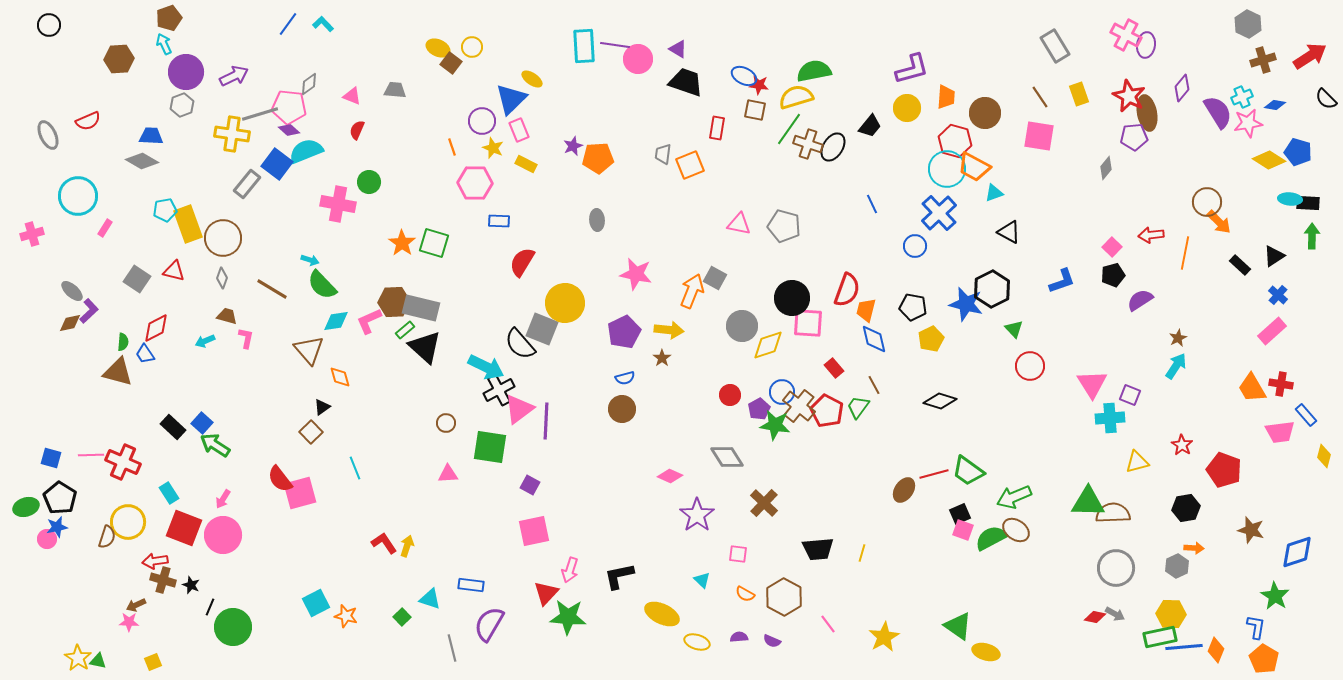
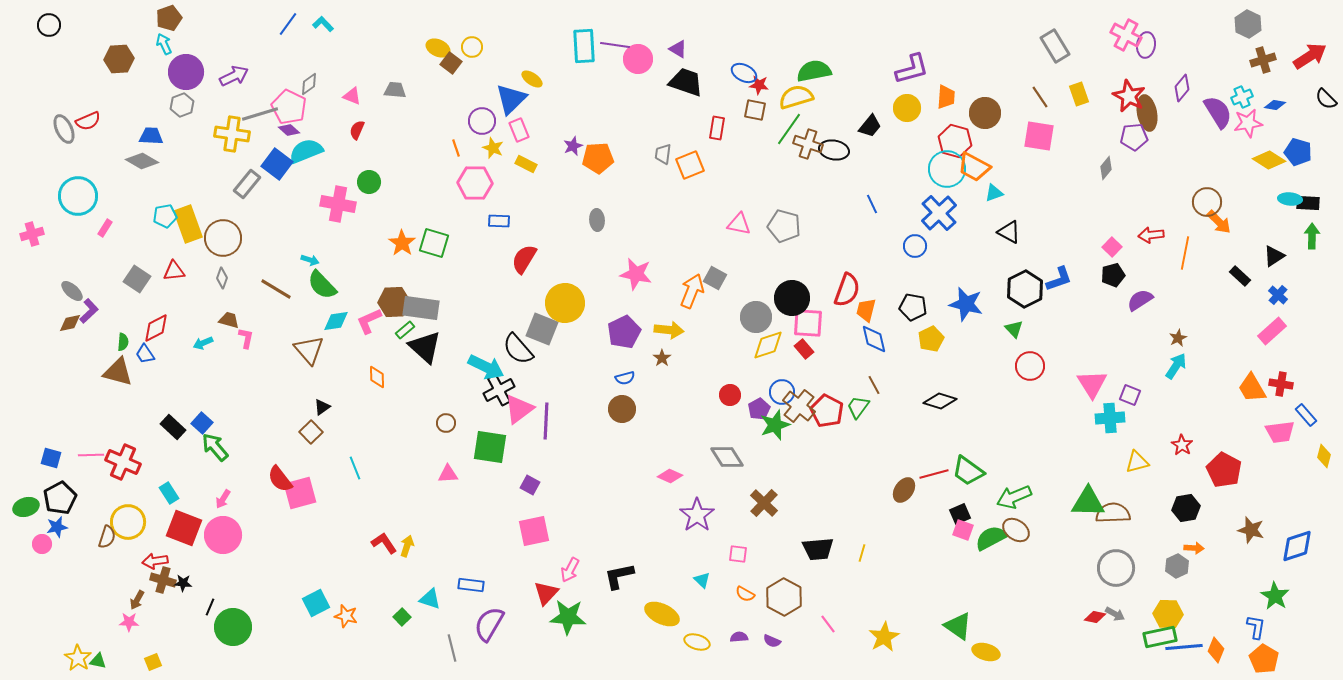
blue ellipse at (744, 76): moved 3 px up
pink pentagon at (289, 107): rotated 20 degrees clockwise
gray ellipse at (48, 135): moved 16 px right, 6 px up
orange line at (452, 147): moved 4 px right, 1 px down
black ellipse at (833, 147): moved 1 px right, 3 px down; rotated 68 degrees clockwise
cyan pentagon at (165, 210): moved 6 px down
red semicircle at (522, 262): moved 2 px right, 3 px up
black rectangle at (1240, 265): moved 11 px down
red triangle at (174, 271): rotated 20 degrees counterclockwise
blue L-shape at (1062, 281): moved 3 px left, 2 px up
brown line at (272, 289): moved 4 px right
black hexagon at (992, 289): moved 33 px right
gray rectangle at (421, 308): rotated 6 degrees counterclockwise
brown trapezoid at (227, 316): moved 2 px right, 4 px down
gray circle at (742, 326): moved 14 px right, 9 px up
cyan arrow at (205, 341): moved 2 px left, 2 px down
black semicircle at (520, 344): moved 2 px left, 5 px down
red rectangle at (834, 368): moved 30 px left, 19 px up
orange diamond at (340, 377): moved 37 px right; rotated 15 degrees clockwise
green star at (775, 425): rotated 28 degrees counterclockwise
green arrow at (215, 445): moved 2 px down; rotated 16 degrees clockwise
red pentagon at (1224, 470): rotated 8 degrees clockwise
black pentagon at (60, 498): rotated 12 degrees clockwise
pink circle at (47, 539): moved 5 px left, 5 px down
blue diamond at (1297, 552): moved 6 px up
pink arrow at (570, 570): rotated 10 degrees clockwise
black star at (191, 585): moved 8 px left, 2 px up; rotated 18 degrees counterclockwise
brown arrow at (136, 605): moved 1 px right, 5 px up; rotated 36 degrees counterclockwise
yellow hexagon at (1171, 614): moved 3 px left
